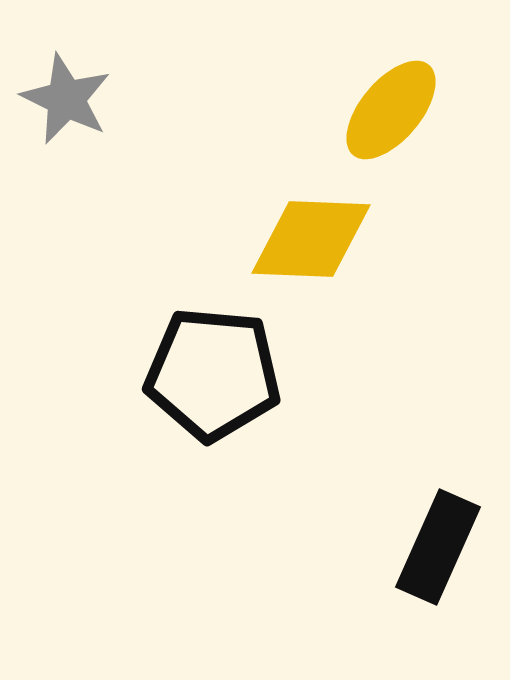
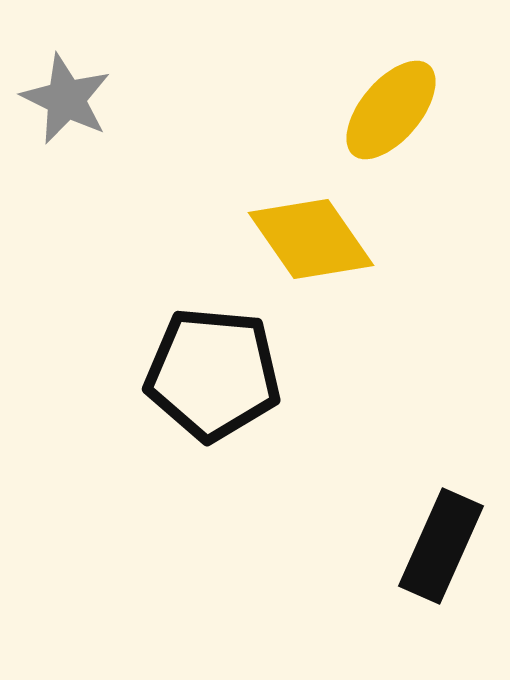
yellow diamond: rotated 53 degrees clockwise
black rectangle: moved 3 px right, 1 px up
